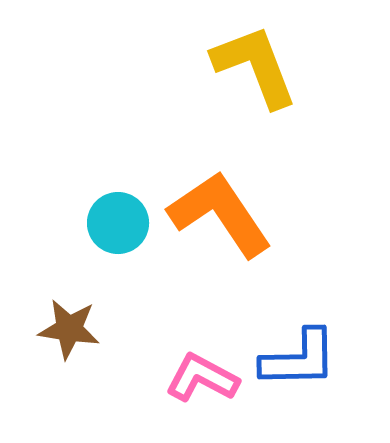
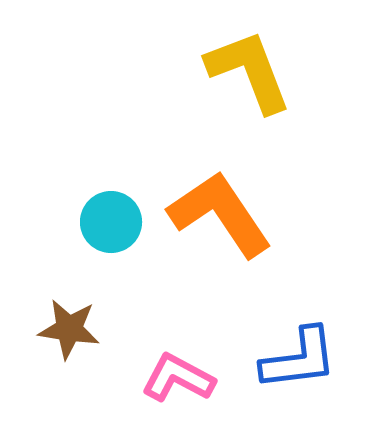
yellow L-shape: moved 6 px left, 5 px down
cyan circle: moved 7 px left, 1 px up
blue L-shape: rotated 6 degrees counterclockwise
pink L-shape: moved 24 px left
